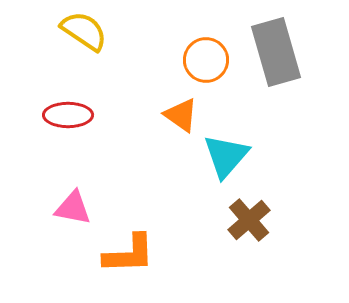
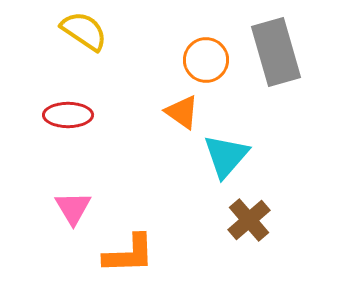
orange triangle: moved 1 px right, 3 px up
pink triangle: rotated 48 degrees clockwise
